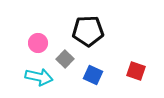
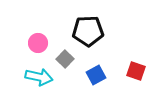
blue square: moved 3 px right; rotated 36 degrees clockwise
